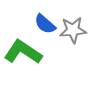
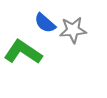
blue semicircle: moved 1 px up
